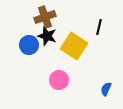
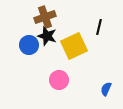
yellow square: rotated 32 degrees clockwise
